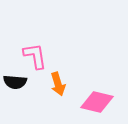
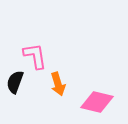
black semicircle: rotated 105 degrees clockwise
